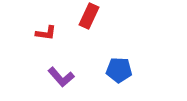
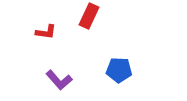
red L-shape: moved 1 px up
purple L-shape: moved 2 px left, 3 px down
